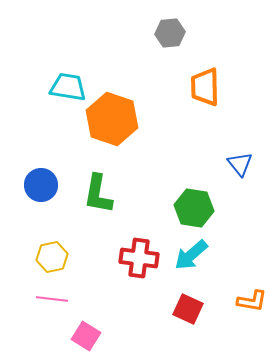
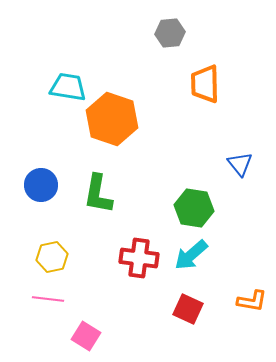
orange trapezoid: moved 3 px up
pink line: moved 4 px left
